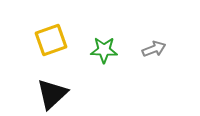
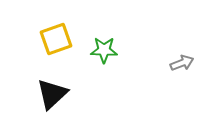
yellow square: moved 5 px right, 1 px up
gray arrow: moved 28 px right, 14 px down
